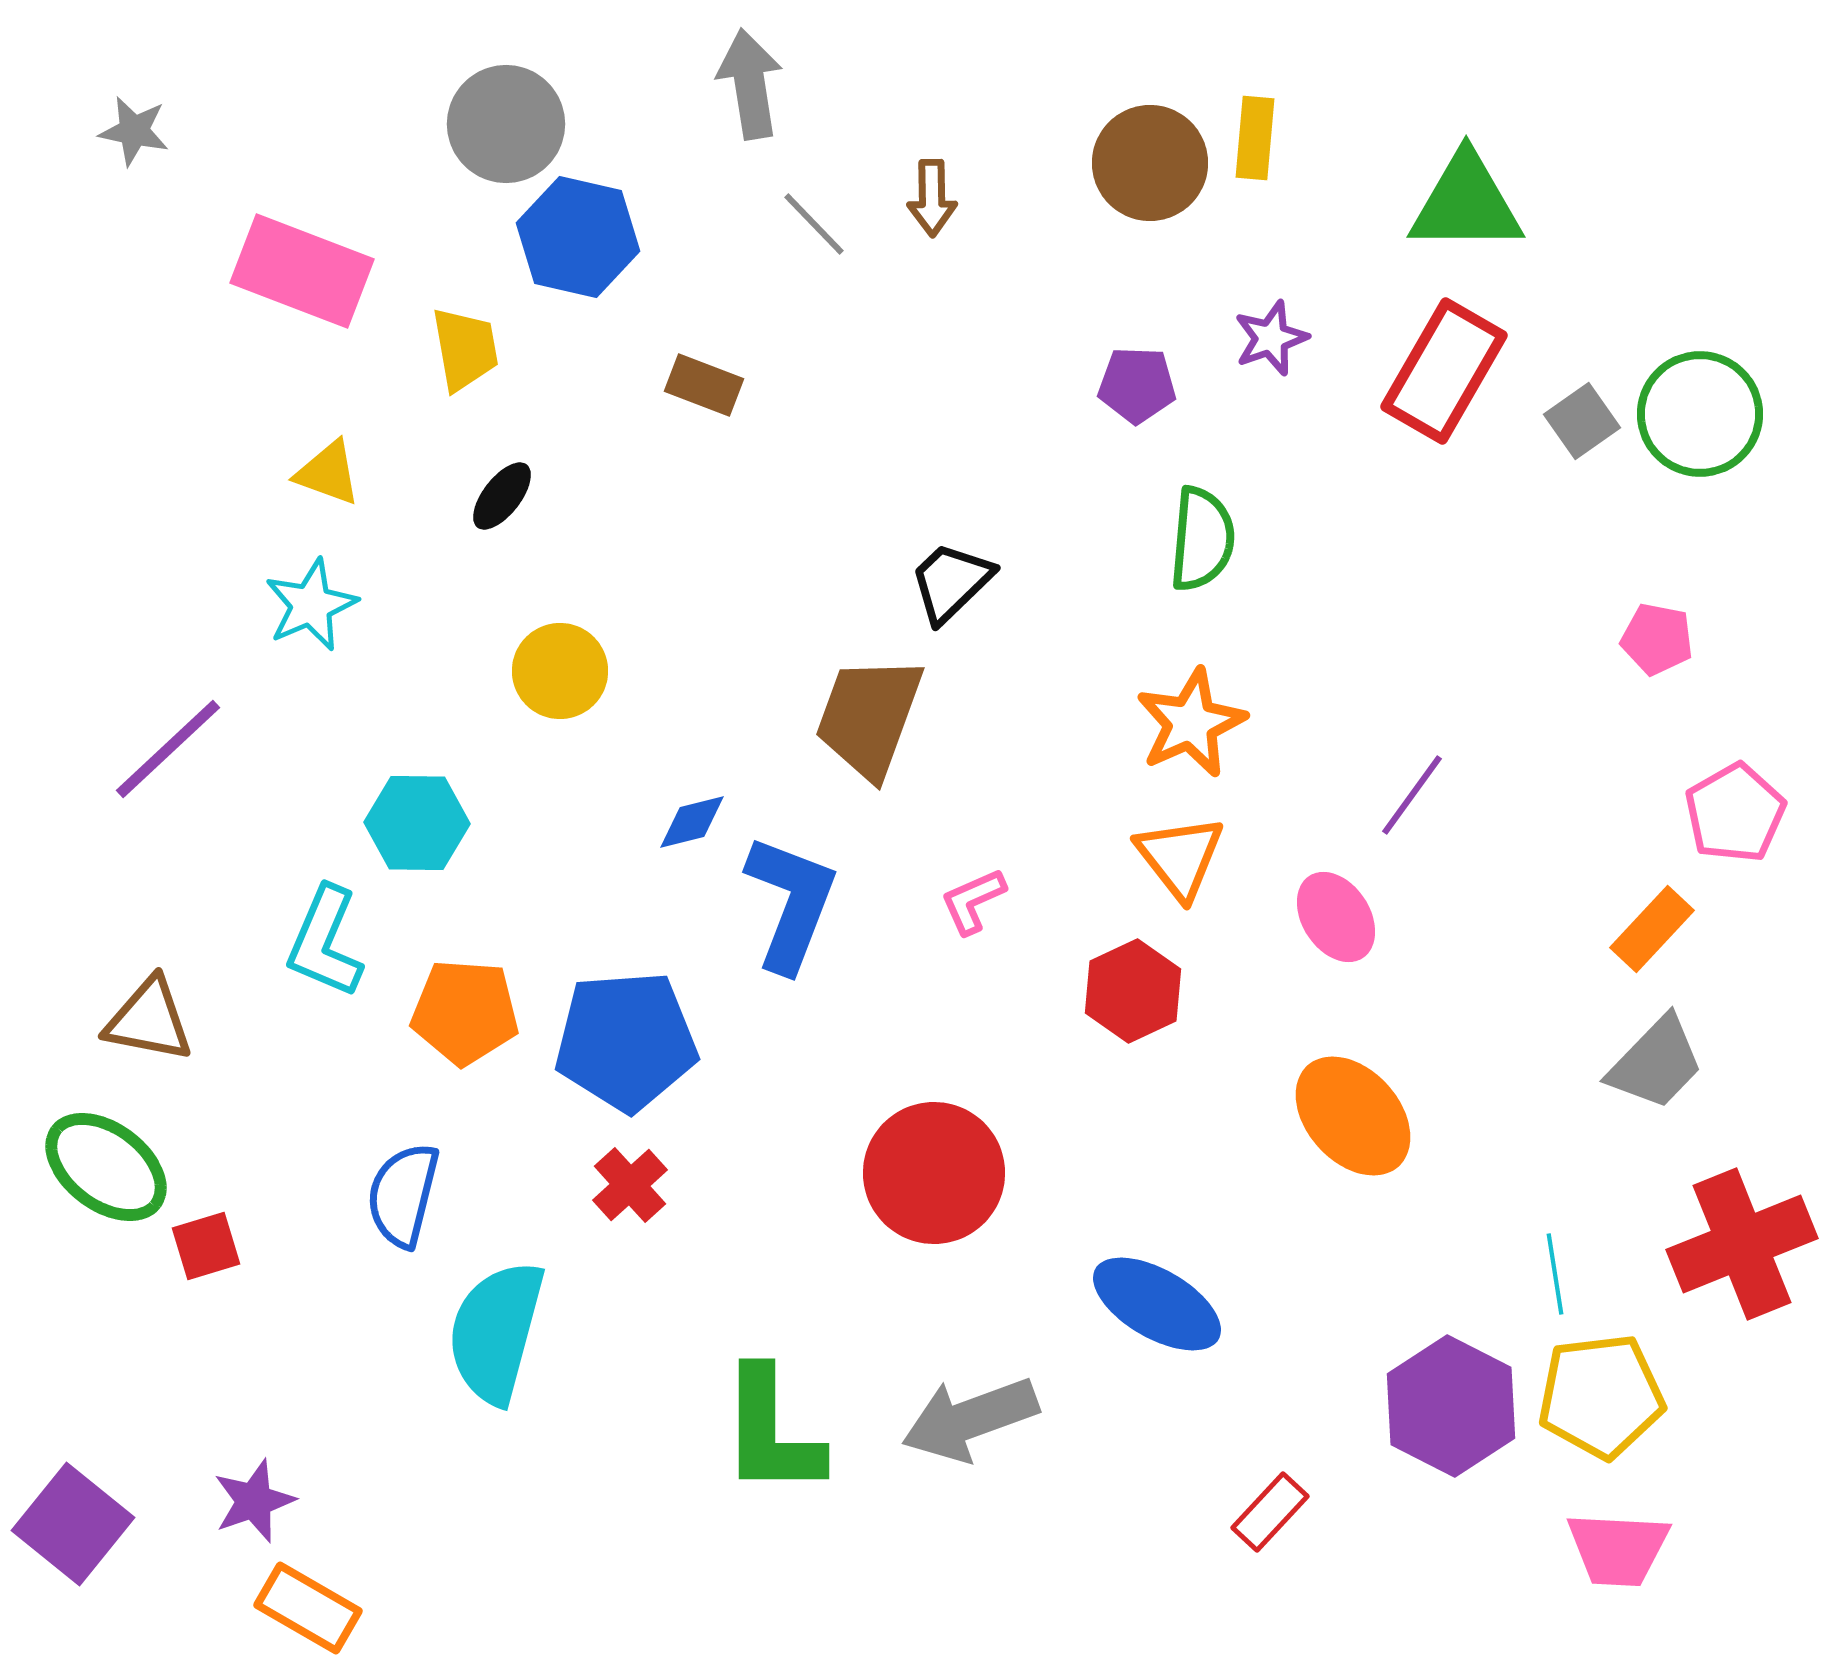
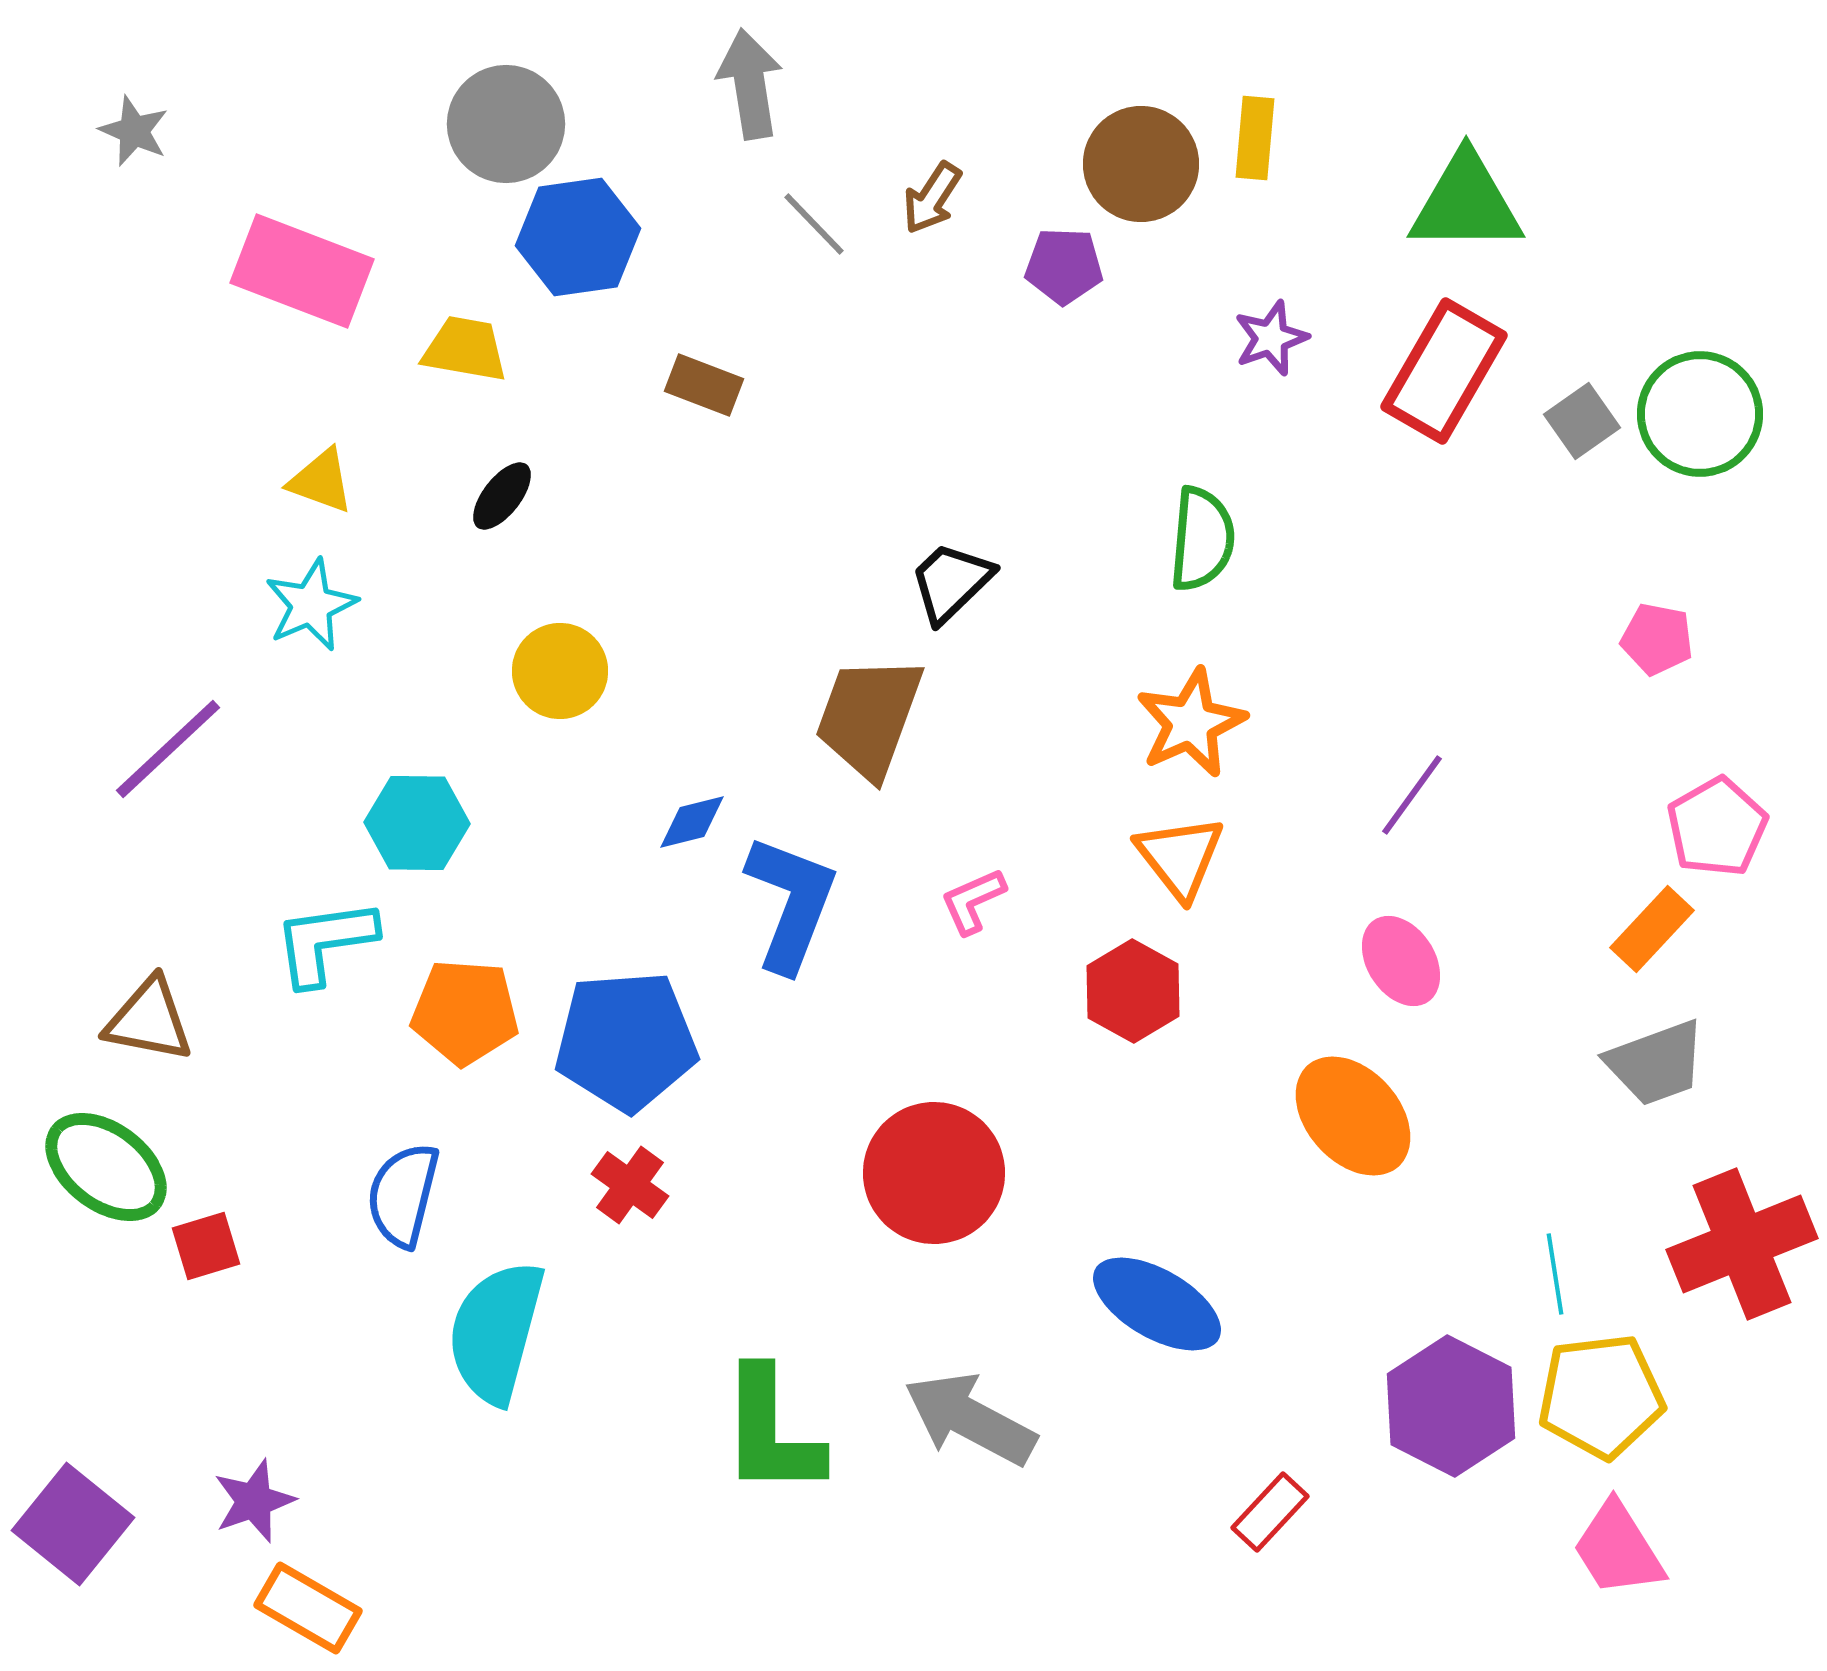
gray star at (134, 131): rotated 12 degrees clockwise
brown circle at (1150, 163): moved 9 px left, 1 px down
brown arrow at (932, 198): rotated 34 degrees clockwise
blue hexagon at (578, 237): rotated 21 degrees counterclockwise
yellow trapezoid at (465, 349): rotated 70 degrees counterclockwise
purple pentagon at (1137, 385): moved 73 px left, 119 px up
yellow triangle at (328, 473): moved 7 px left, 8 px down
pink pentagon at (1735, 813): moved 18 px left, 14 px down
pink ellipse at (1336, 917): moved 65 px right, 44 px down
cyan L-shape at (325, 942): rotated 59 degrees clockwise
red hexagon at (1133, 991): rotated 6 degrees counterclockwise
gray trapezoid at (1656, 1063): rotated 26 degrees clockwise
red cross at (630, 1185): rotated 12 degrees counterclockwise
gray arrow at (970, 1419): rotated 48 degrees clockwise
pink trapezoid at (1618, 1549): rotated 55 degrees clockwise
